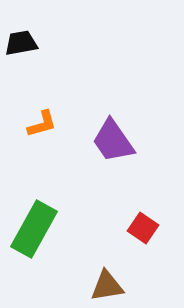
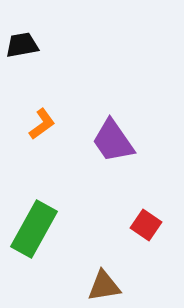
black trapezoid: moved 1 px right, 2 px down
orange L-shape: rotated 20 degrees counterclockwise
red square: moved 3 px right, 3 px up
brown triangle: moved 3 px left
